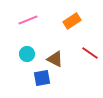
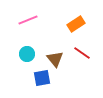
orange rectangle: moved 4 px right, 3 px down
red line: moved 8 px left
brown triangle: rotated 24 degrees clockwise
